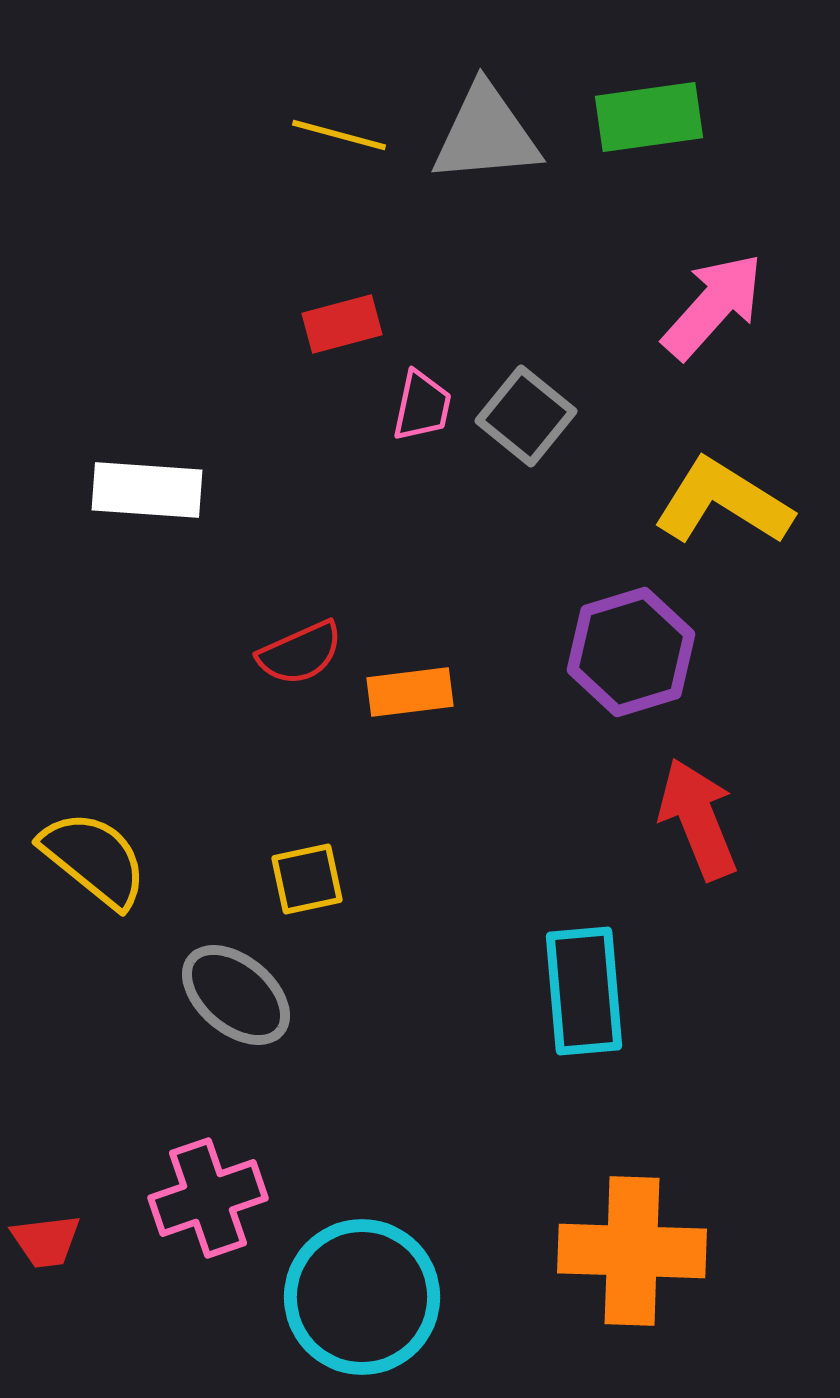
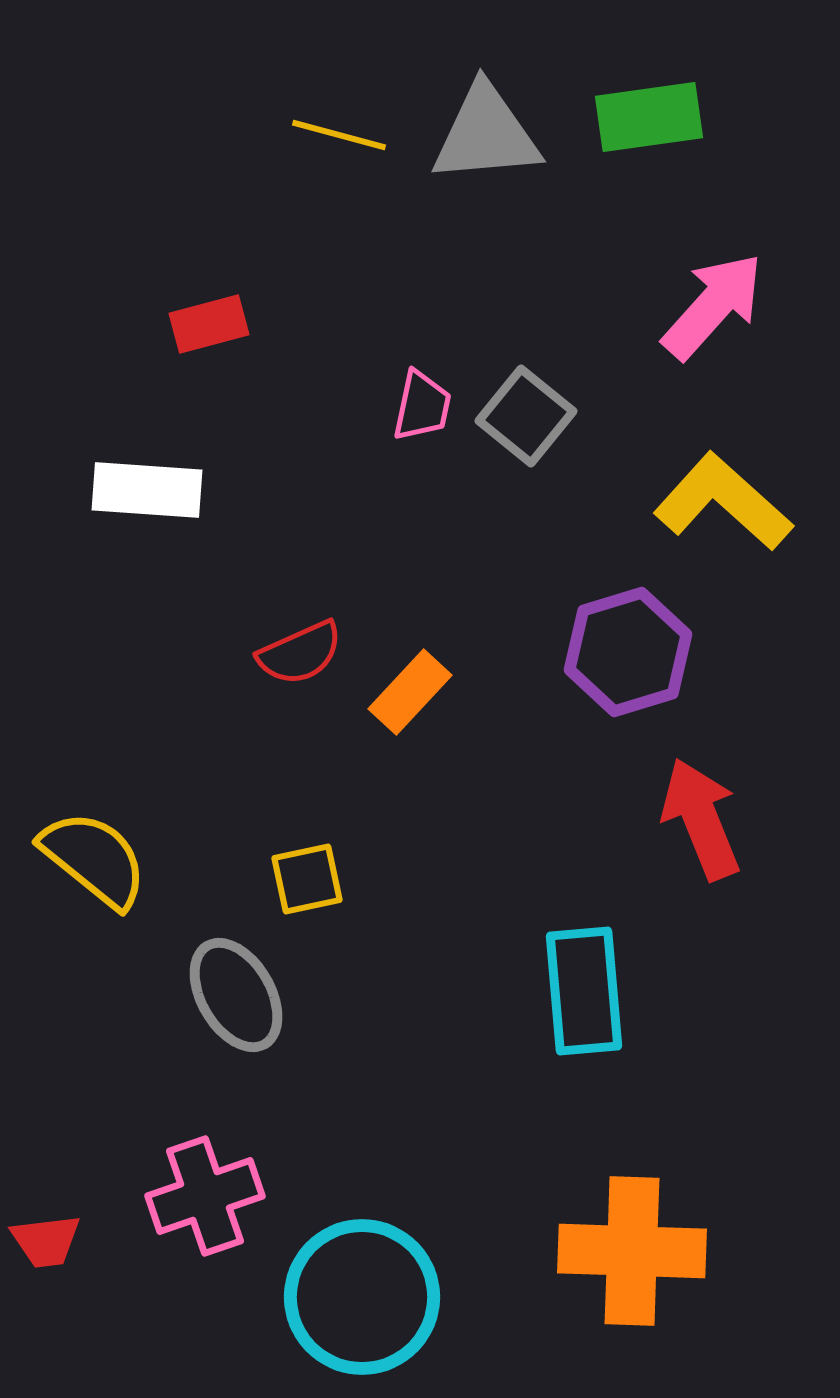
red rectangle: moved 133 px left
yellow L-shape: rotated 10 degrees clockwise
purple hexagon: moved 3 px left
orange rectangle: rotated 40 degrees counterclockwise
red arrow: moved 3 px right
gray ellipse: rotated 20 degrees clockwise
pink cross: moved 3 px left, 2 px up
